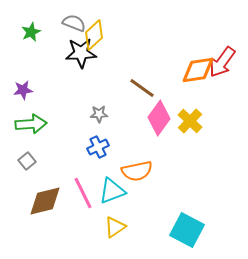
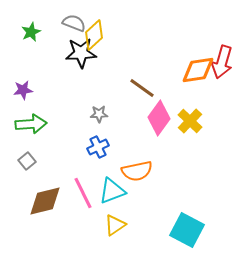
red arrow: rotated 20 degrees counterclockwise
yellow triangle: moved 2 px up
